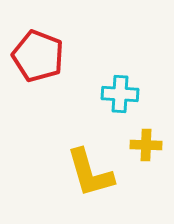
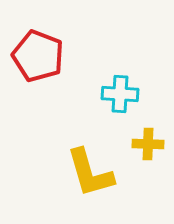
yellow cross: moved 2 px right, 1 px up
